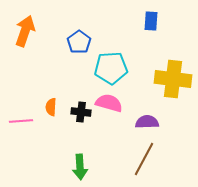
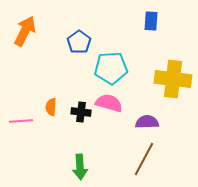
orange arrow: rotated 8 degrees clockwise
